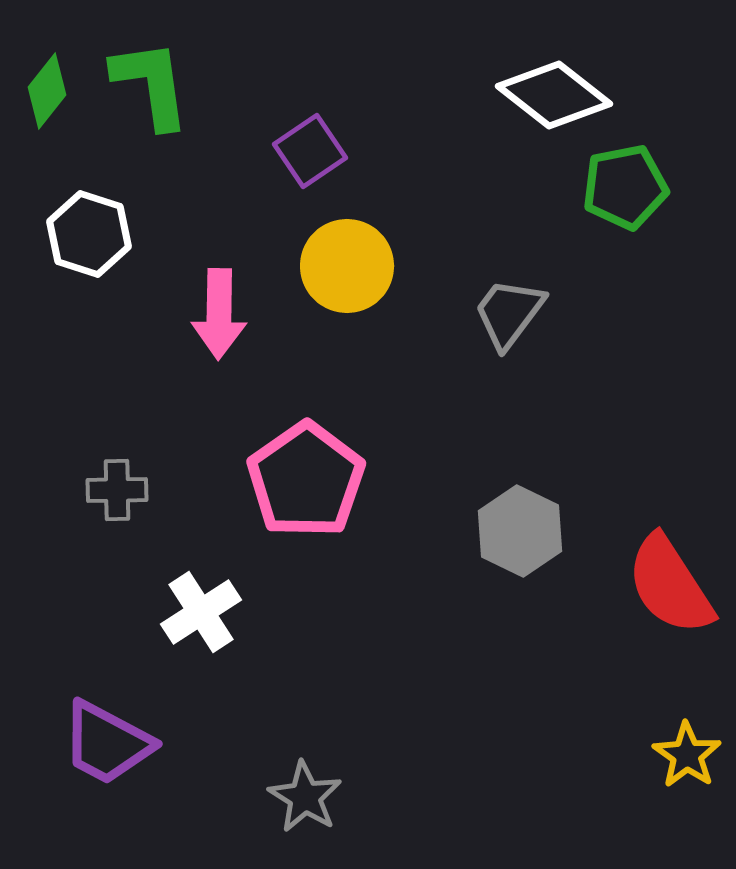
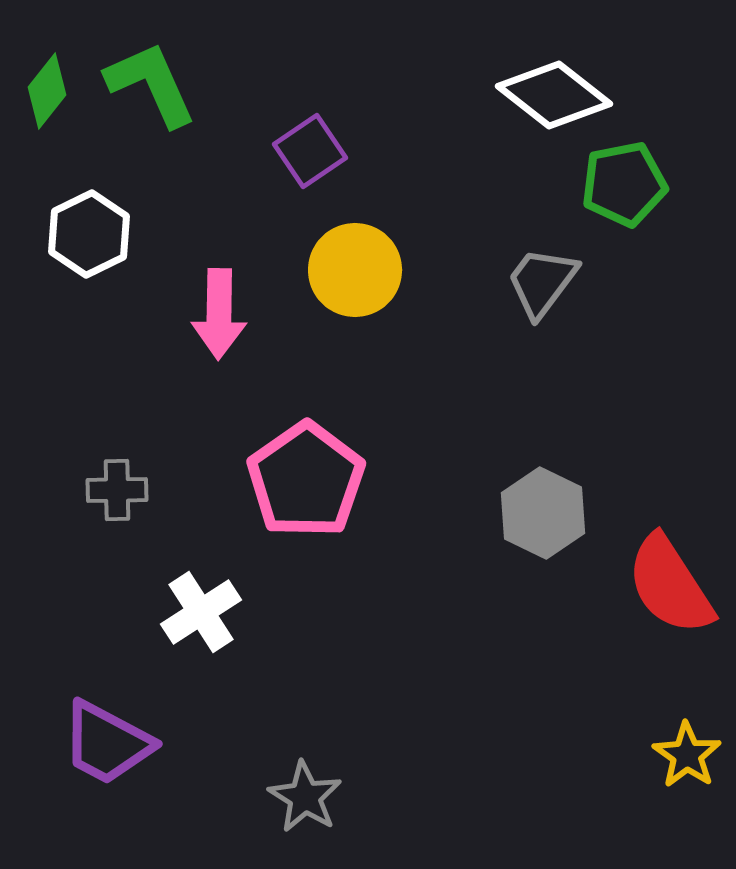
green L-shape: rotated 16 degrees counterclockwise
green pentagon: moved 1 px left, 3 px up
white hexagon: rotated 16 degrees clockwise
yellow circle: moved 8 px right, 4 px down
gray trapezoid: moved 33 px right, 31 px up
gray hexagon: moved 23 px right, 18 px up
